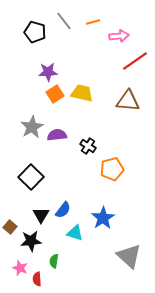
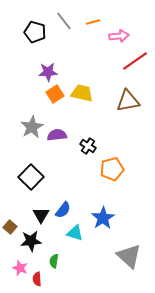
brown triangle: rotated 15 degrees counterclockwise
